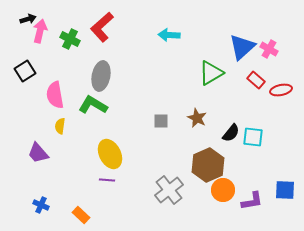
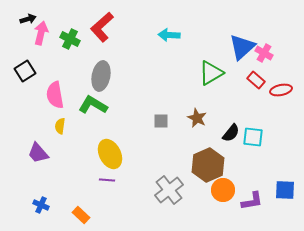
pink arrow: moved 1 px right, 2 px down
pink cross: moved 5 px left, 4 px down
